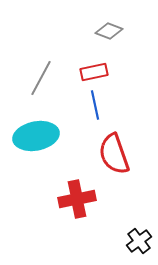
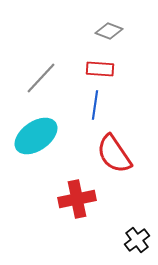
red rectangle: moved 6 px right, 3 px up; rotated 16 degrees clockwise
gray line: rotated 15 degrees clockwise
blue line: rotated 20 degrees clockwise
cyan ellipse: rotated 24 degrees counterclockwise
red semicircle: rotated 15 degrees counterclockwise
black cross: moved 2 px left, 1 px up
